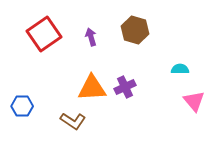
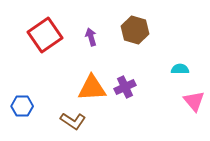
red square: moved 1 px right, 1 px down
